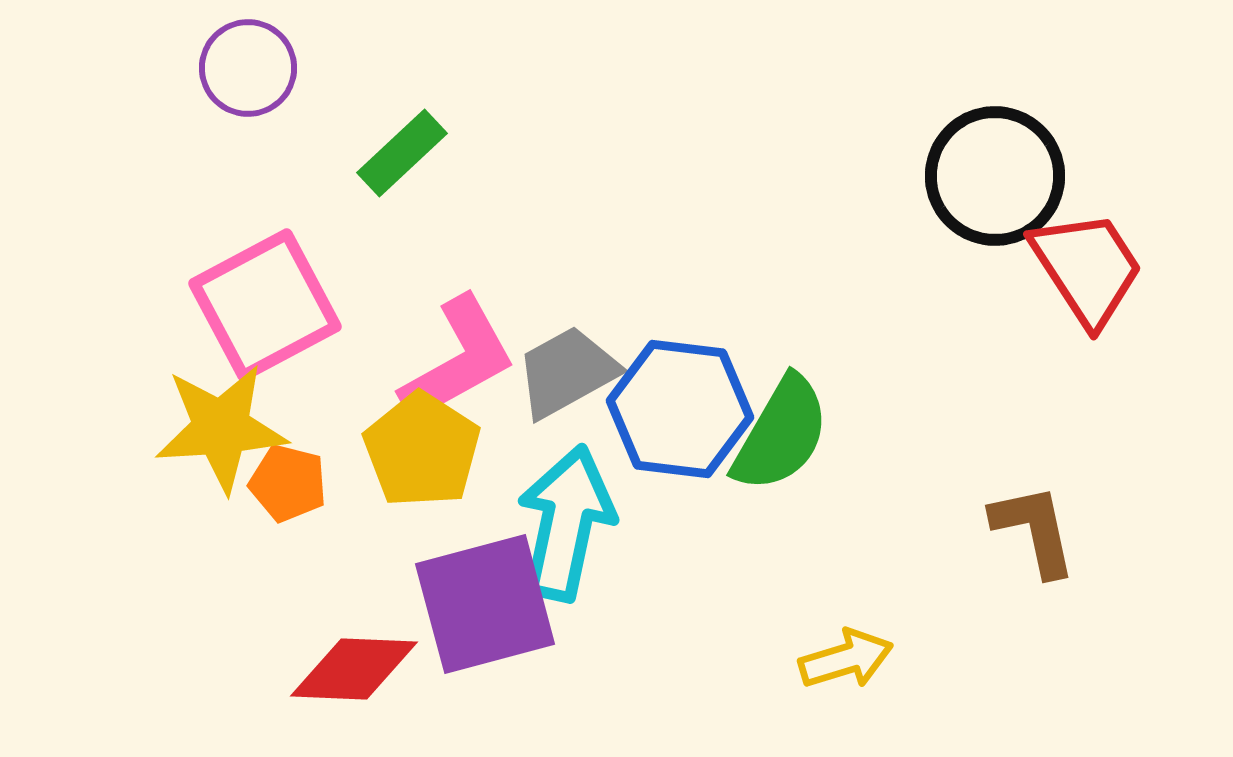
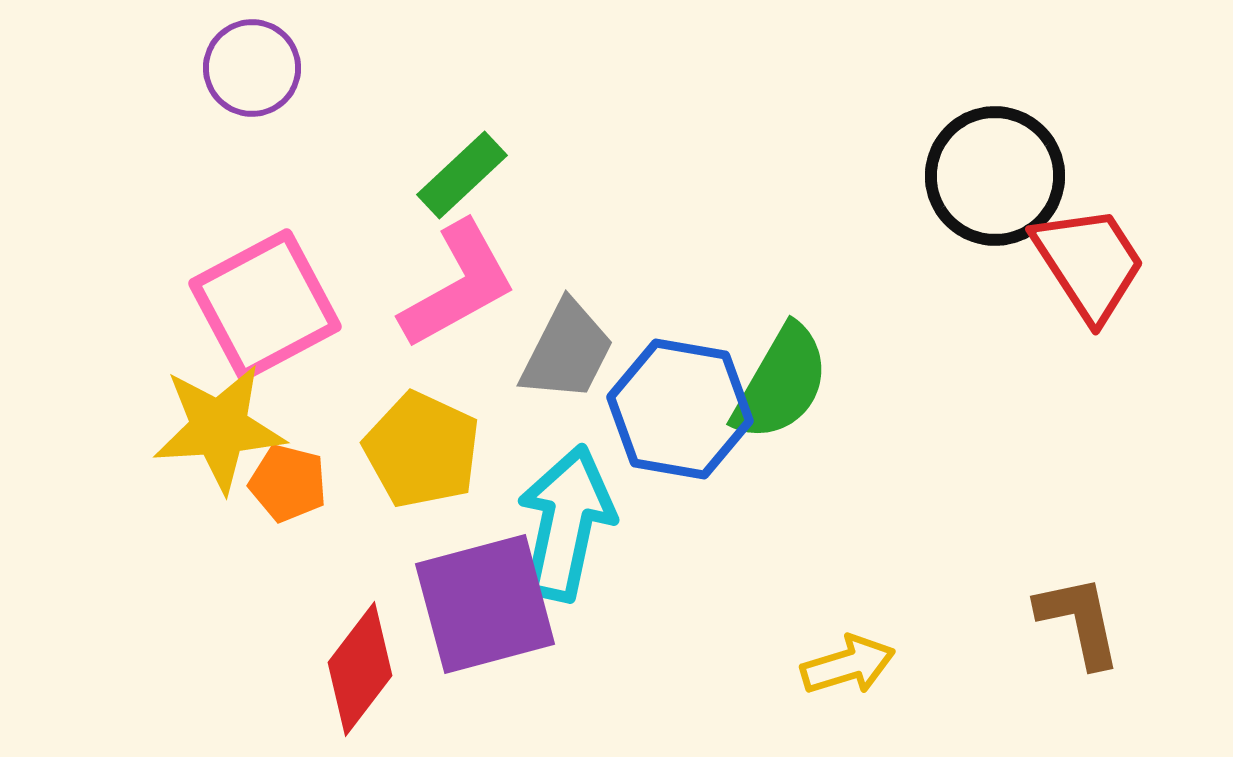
purple circle: moved 4 px right
green rectangle: moved 60 px right, 22 px down
red trapezoid: moved 2 px right, 5 px up
pink L-shape: moved 75 px up
gray trapezoid: moved 21 px up; rotated 146 degrees clockwise
blue hexagon: rotated 3 degrees clockwise
yellow star: moved 2 px left
green semicircle: moved 51 px up
yellow pentagon: rotated 8 degrees counterclockwise
brown L-shape: moved 45 px right, 91 px down
yellow arrow: moved 2 px right, 6 px down
red diamond: moved 6 px right; rotated 55 degrees counterclockwise
